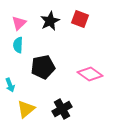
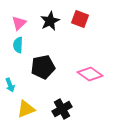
yellow triangle: rotated 18 degrees clockwise
